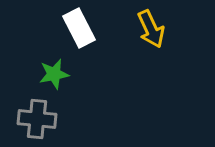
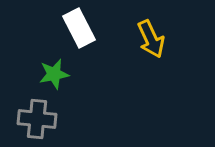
yellow arrow: moved 10 px down
